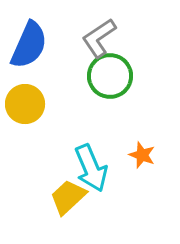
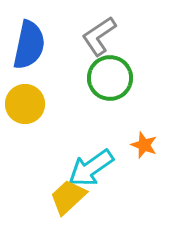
gray L-shape: moved 2 px up
blue semicircle: rotated 12 degrees counterclockwise
green circle: moved 2 px down
orange star: moved 2 px right, 10 px up
cyan arrow: rotated 78 degrees clockwise
